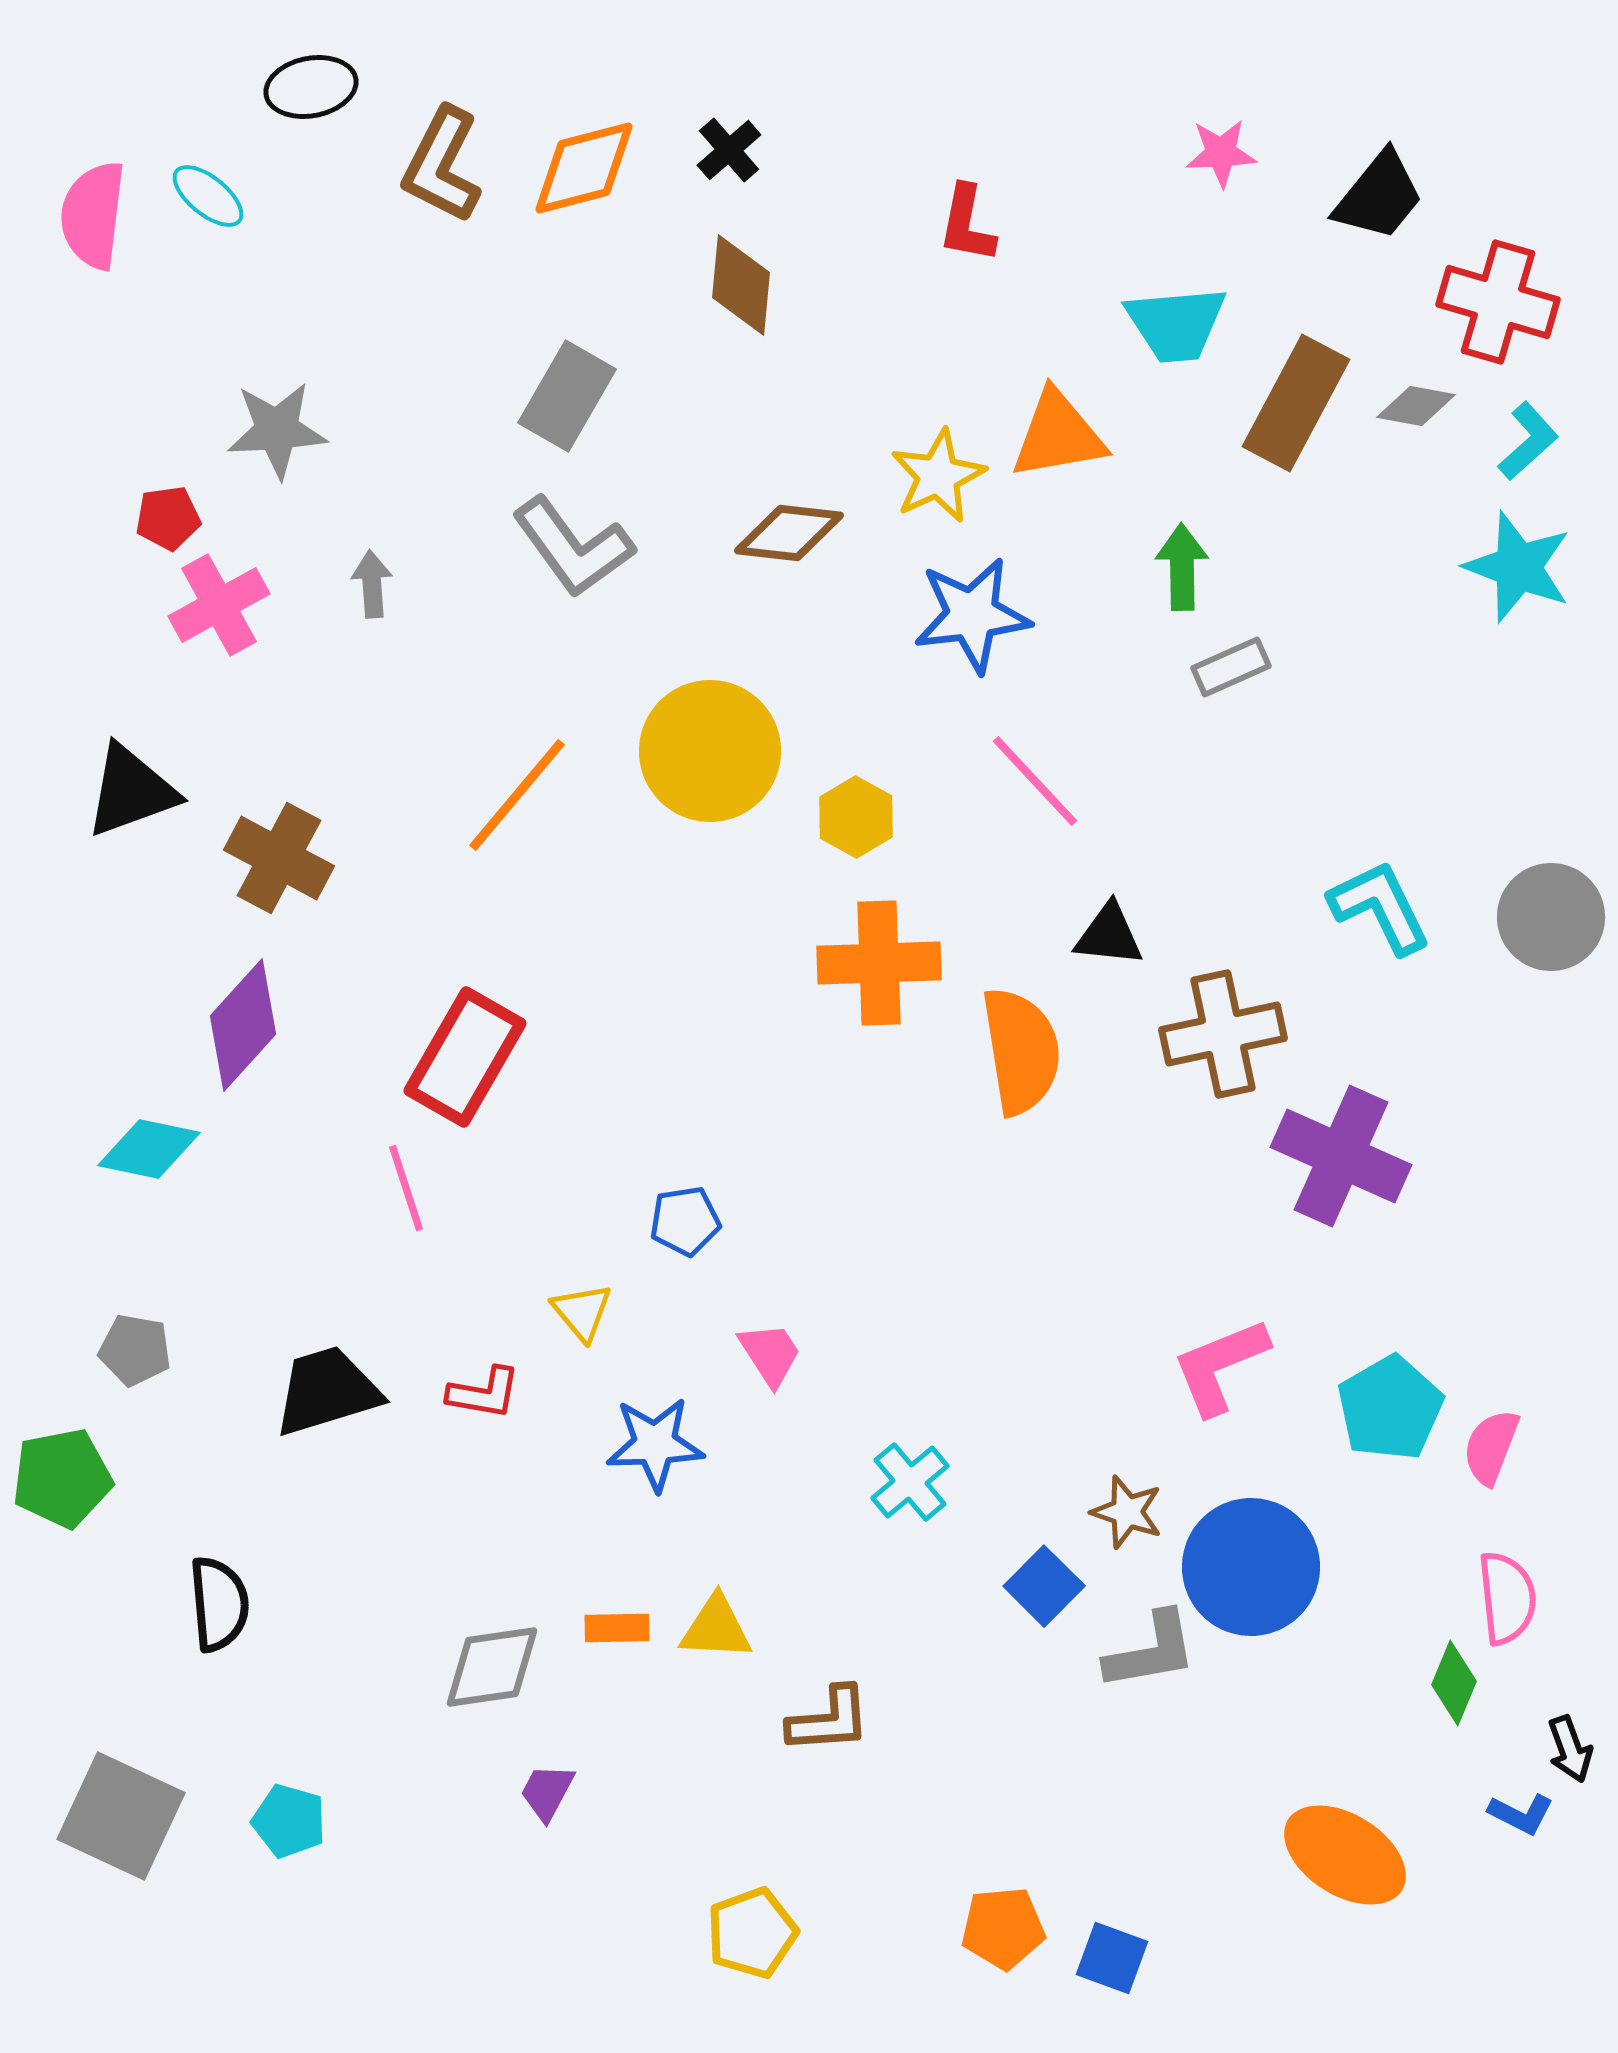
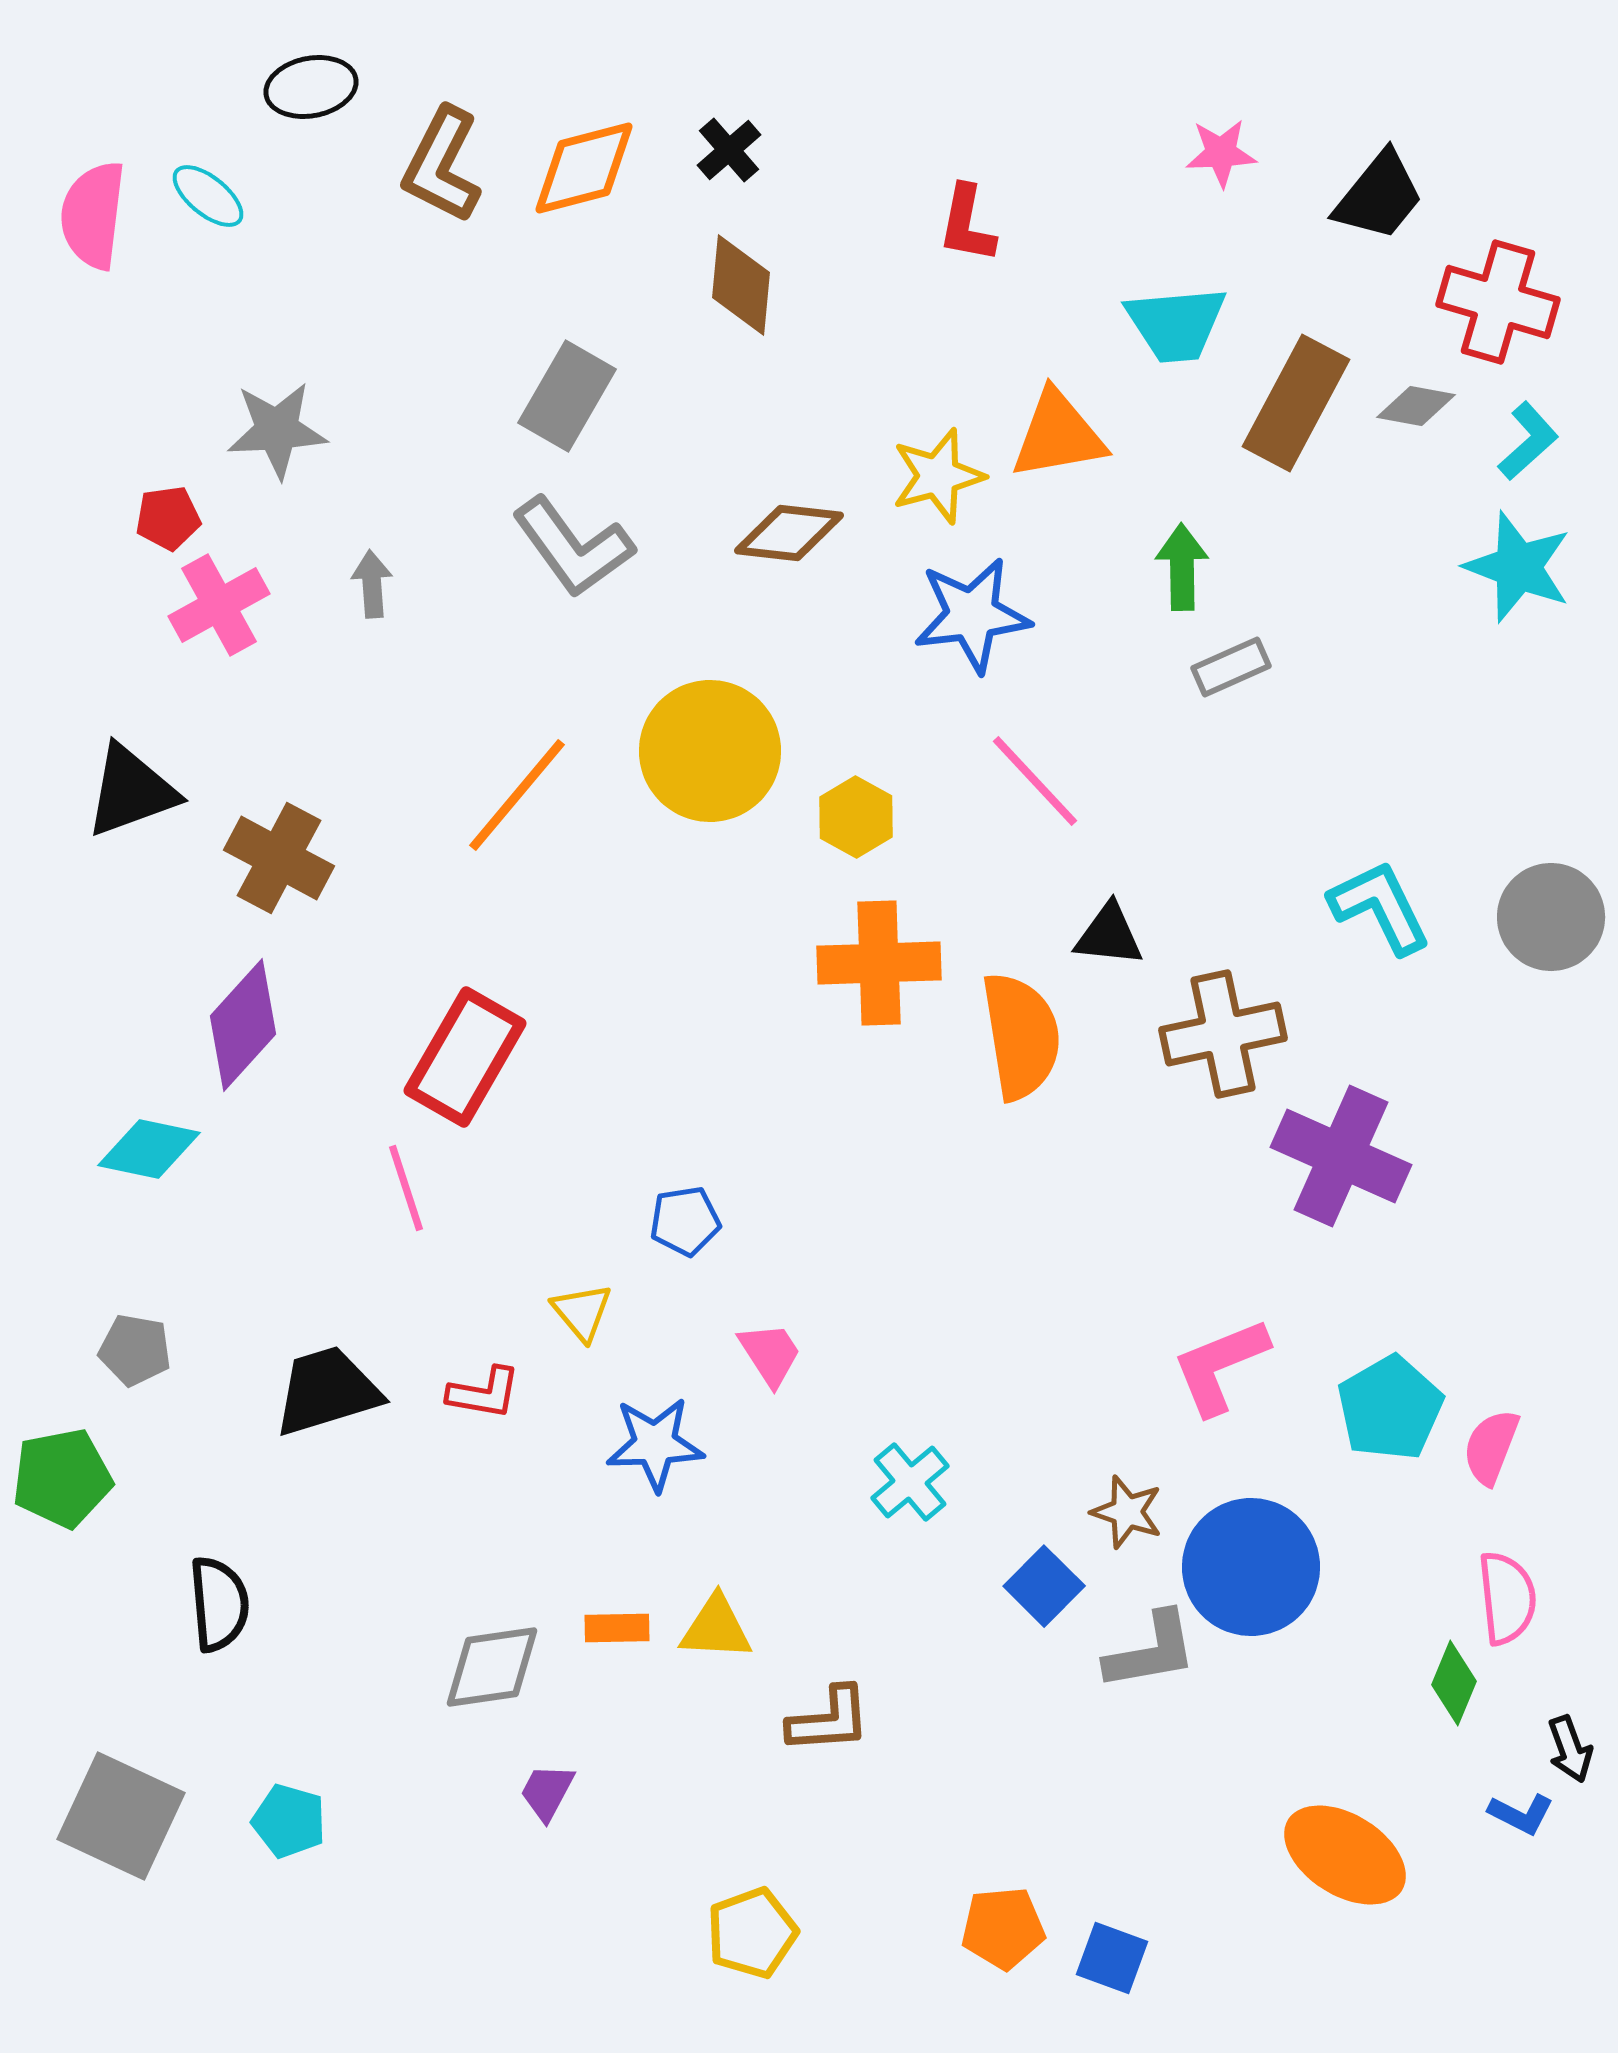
yellow star at (938, 476): rotated 10 degrees clockwise
orange semicircle at (1021, 1051): moved 15 px up
